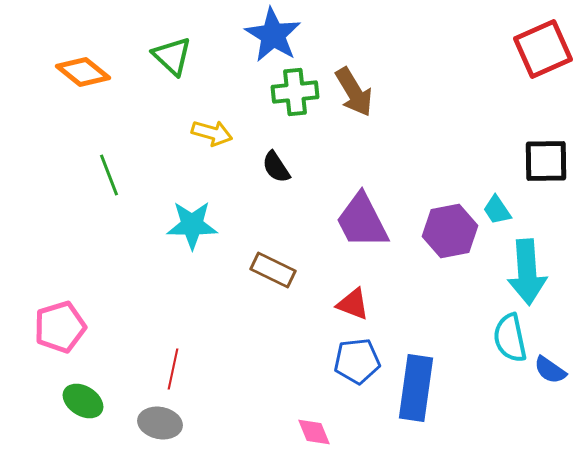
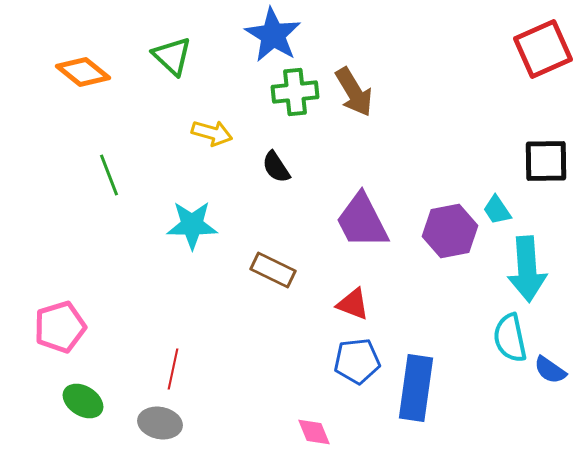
cyan arrow: moved 3 px up
